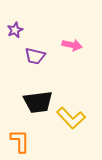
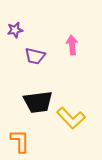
purple star: rotated 14 degrees clockwise
pink arrow: rotated 108 degrees counterclockwise
